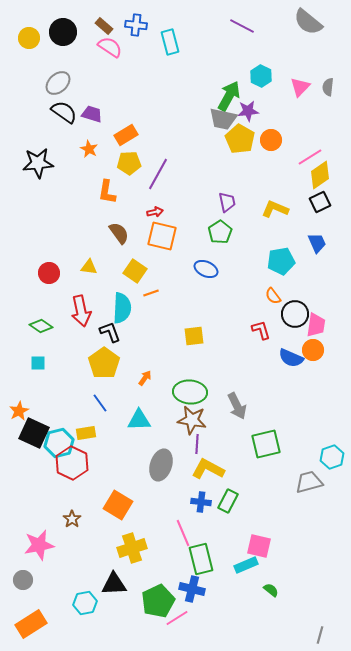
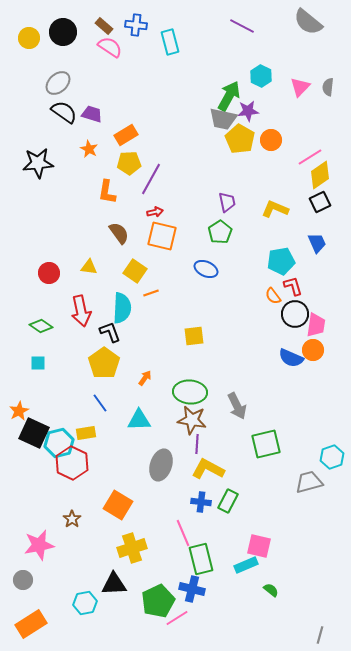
purple line at (158, 174): moved 7 px left, 5 px down
red L-shape at (261, 330): moved 32 px right, 44 px up
